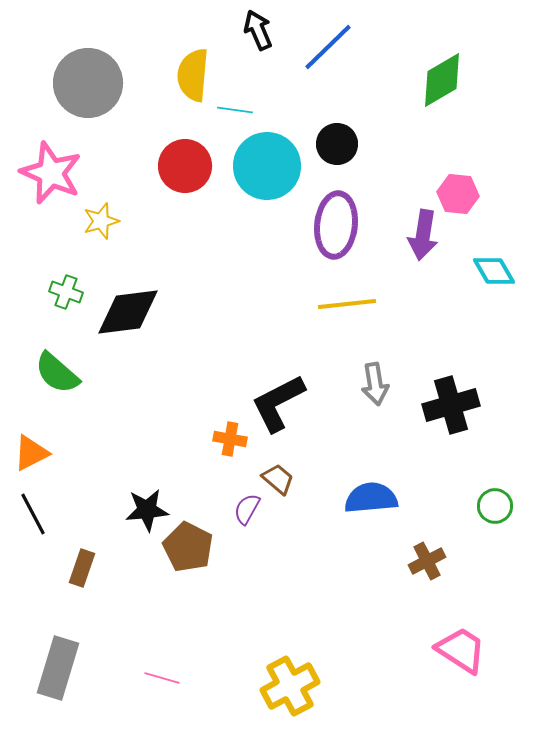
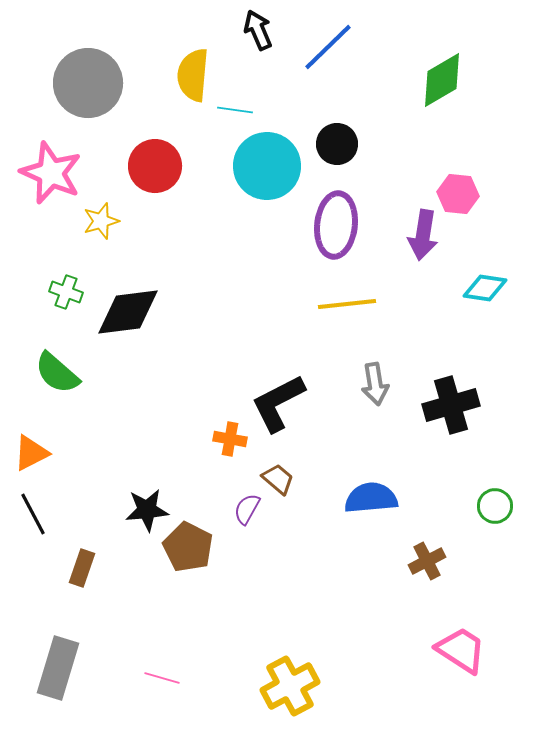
red circle: moved 30 px left
cyan diamond: moved 9 px left, 17 px down; rotated 51 degrees counterclockwise
